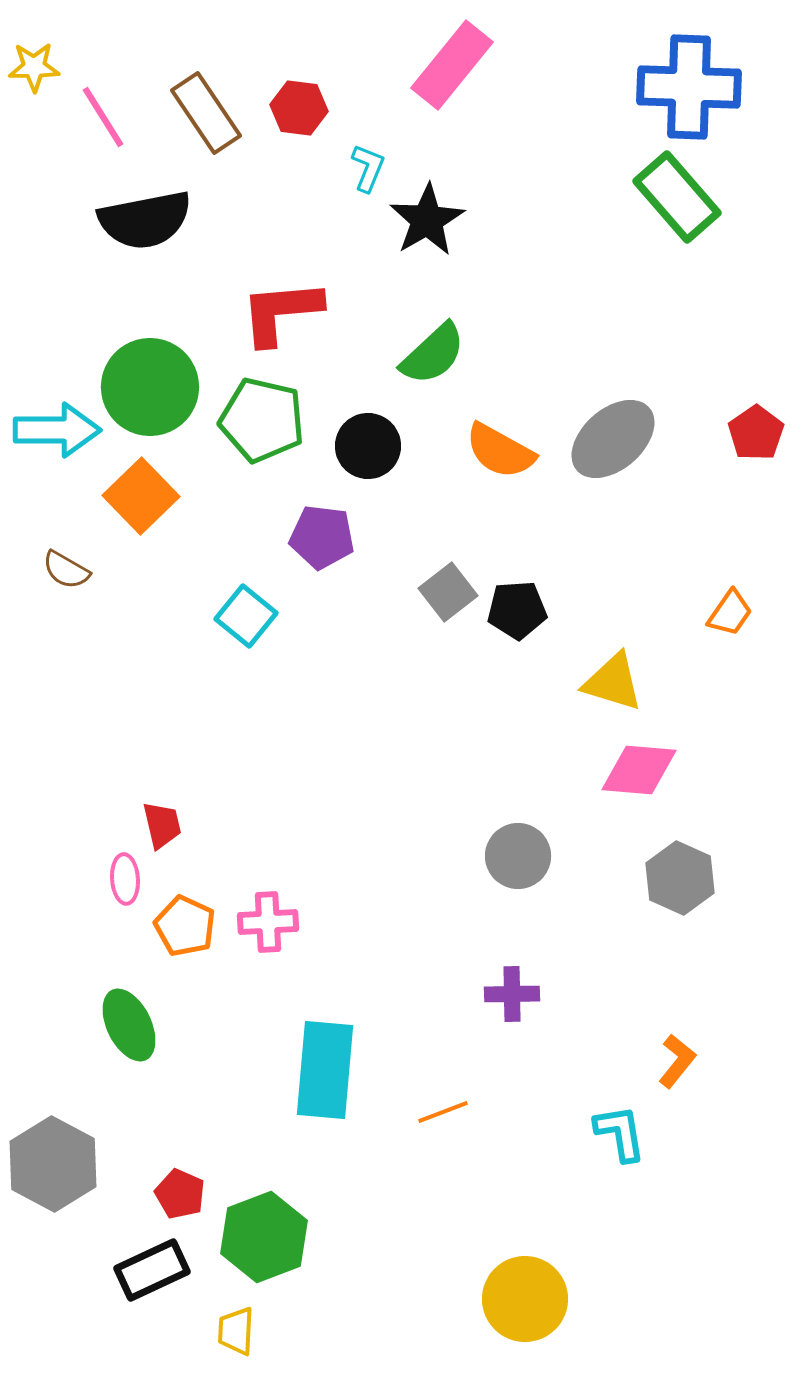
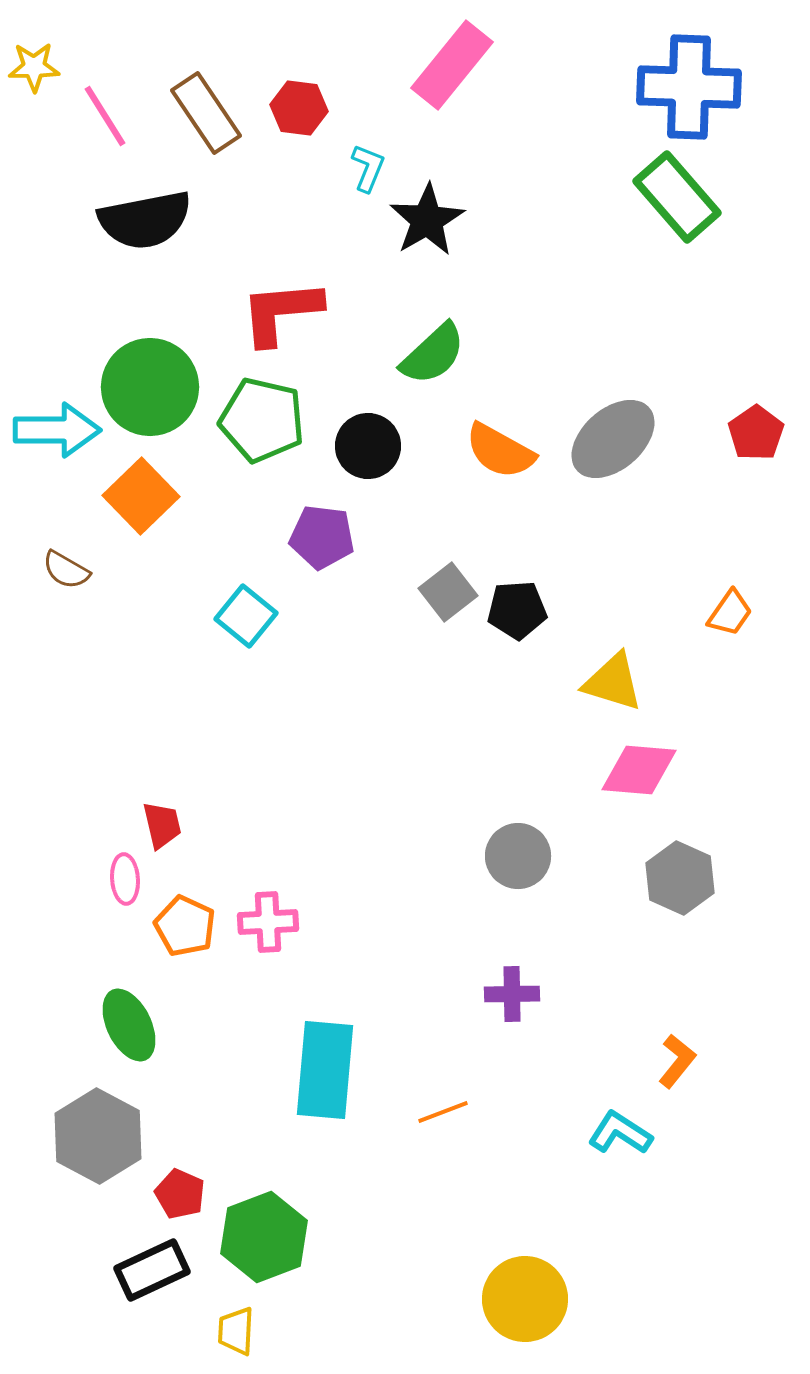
pink line at (103, 117): moved 2 px right, 1 px up
cyan L-shape at (620, 1133): rotated 48 degrees counterclockwise
gray hexagon at (53, 1164): moved 45 px right, 28 px up
